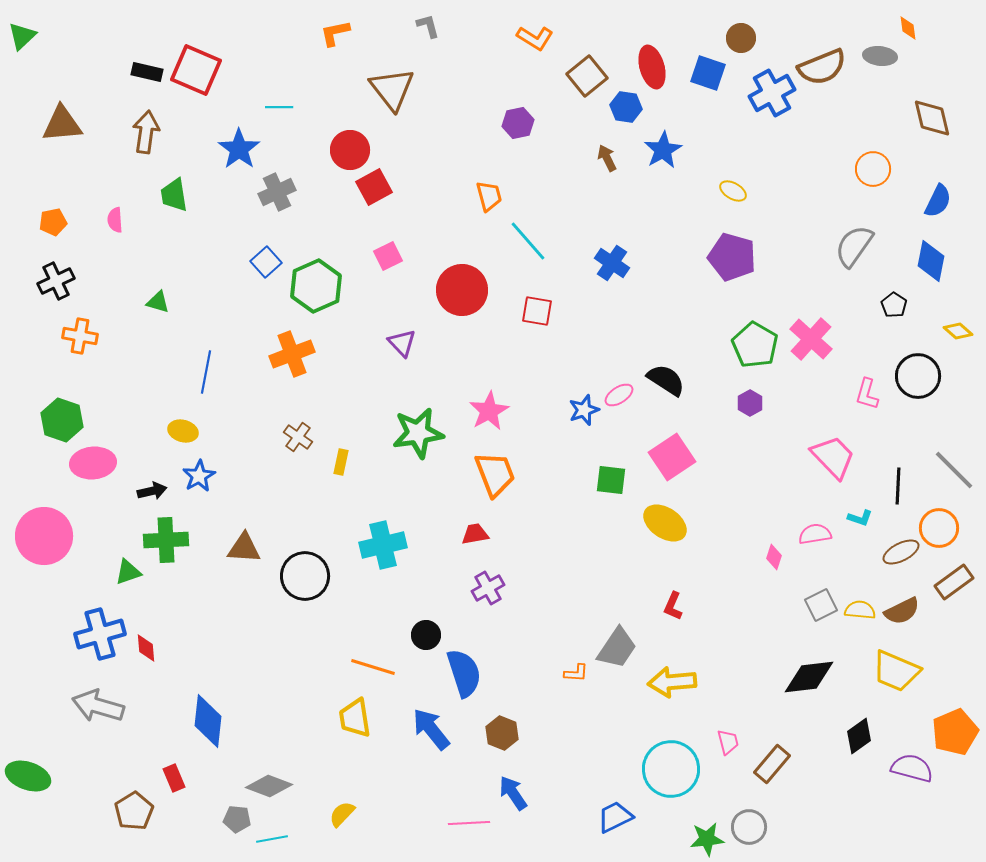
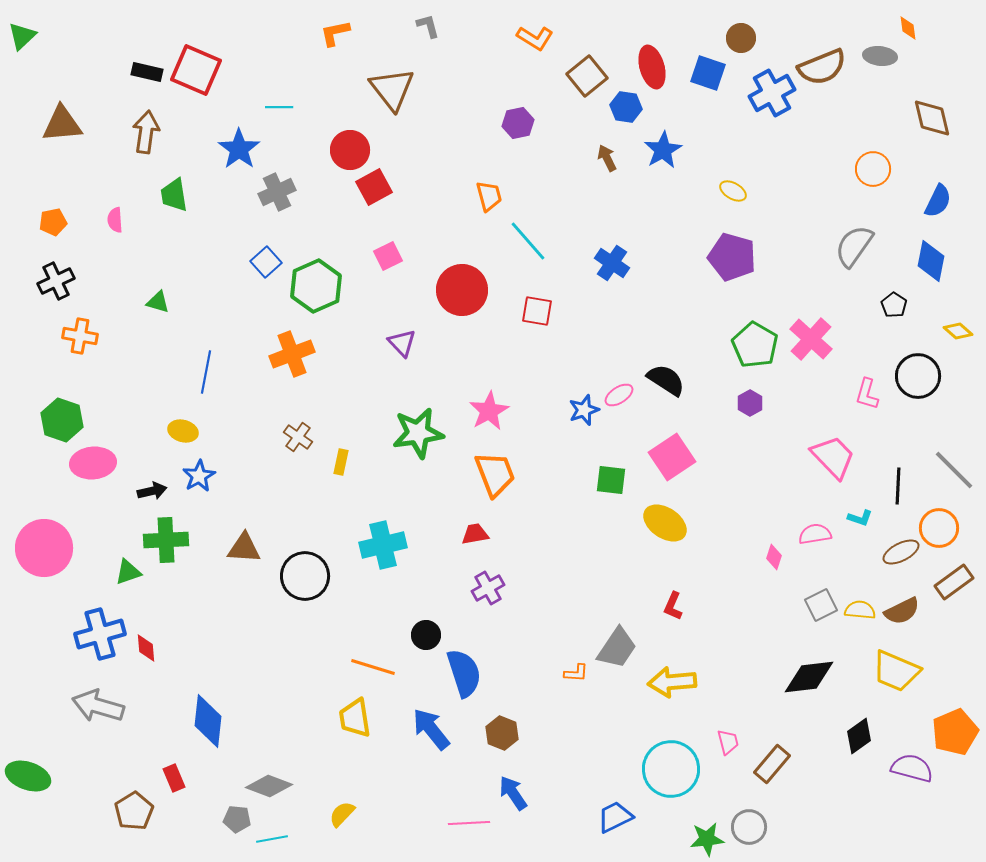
pink circle at (44, 536): moved 12 px down
